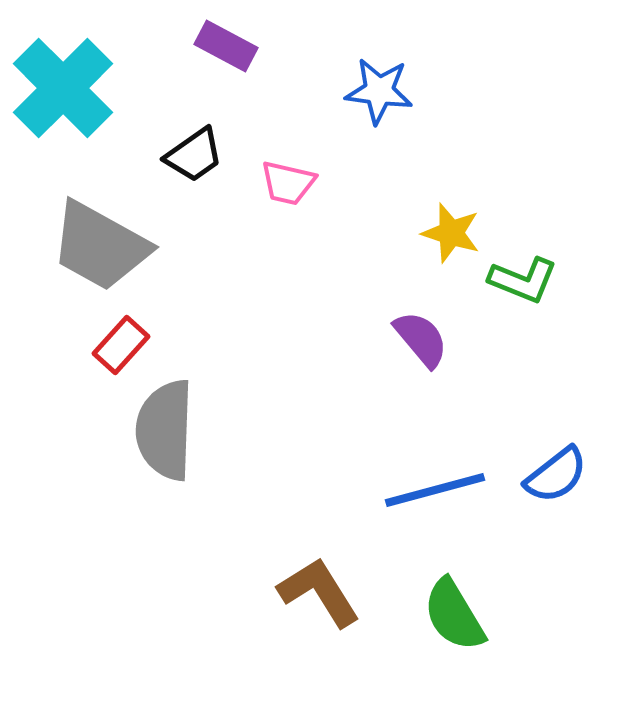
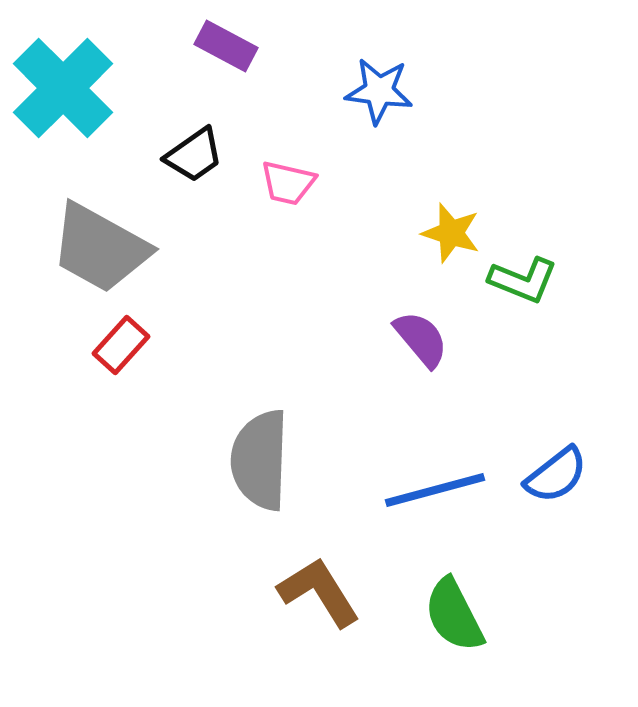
gray trapezoid: moved 2 px down
gray semicircle: moved 95 px right, 30 px down
green semicircle: rotated 4 degrees clockwise
